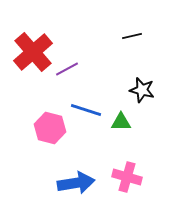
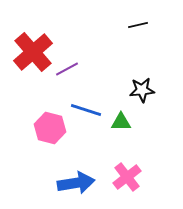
black line: moved 6 px right, 11 px up
black star: rotated 20 degrees counterclockwise
pink cross: rotated 36 degrees clockwise
